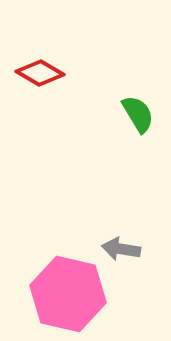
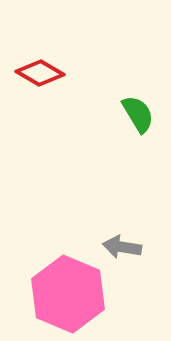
gray arrow: moved 1 px right, 2 px up
pink hexagon: rotated 10 degrees clockwise
